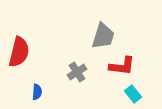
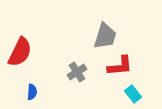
gray trapezoid: moved 2 px right
red semicircle: moved 1 px right; rotated 12 degrees clockwise
red L-shape: moved 2 px left; rotated 12 degrees counterclockwise
blue semicircle: moved 5 px left
